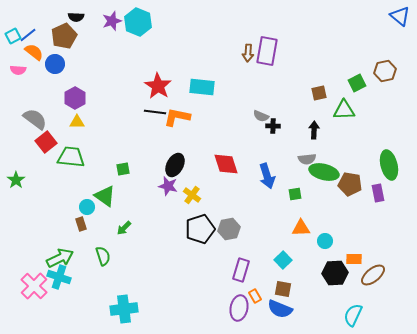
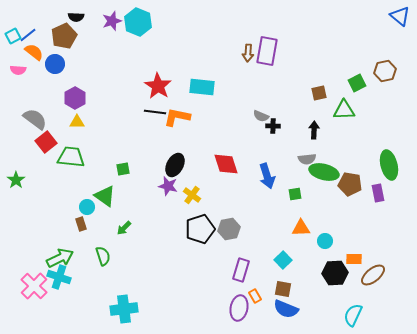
blue semicircle at (280, 309): moved 6 px right
